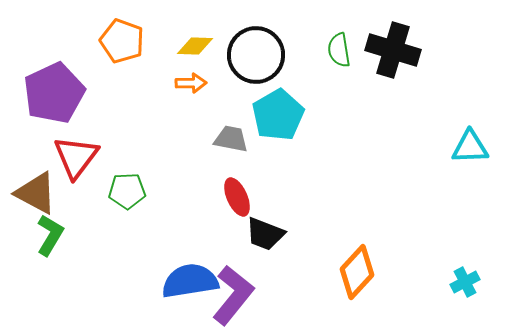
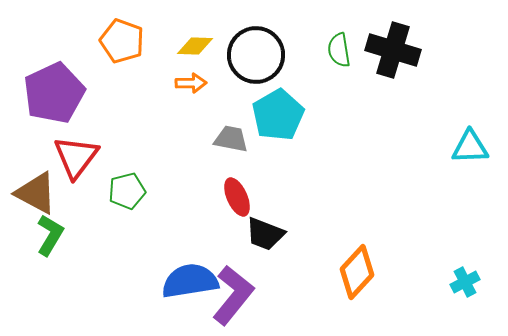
green pentagon: rotated 12 degrees counterclockwise
